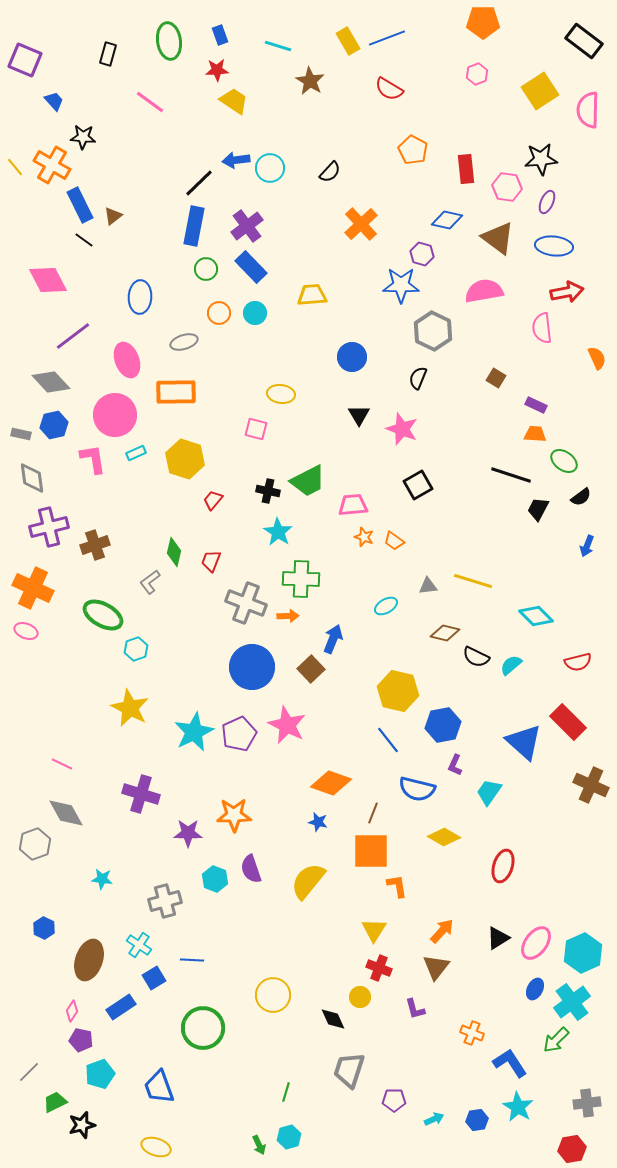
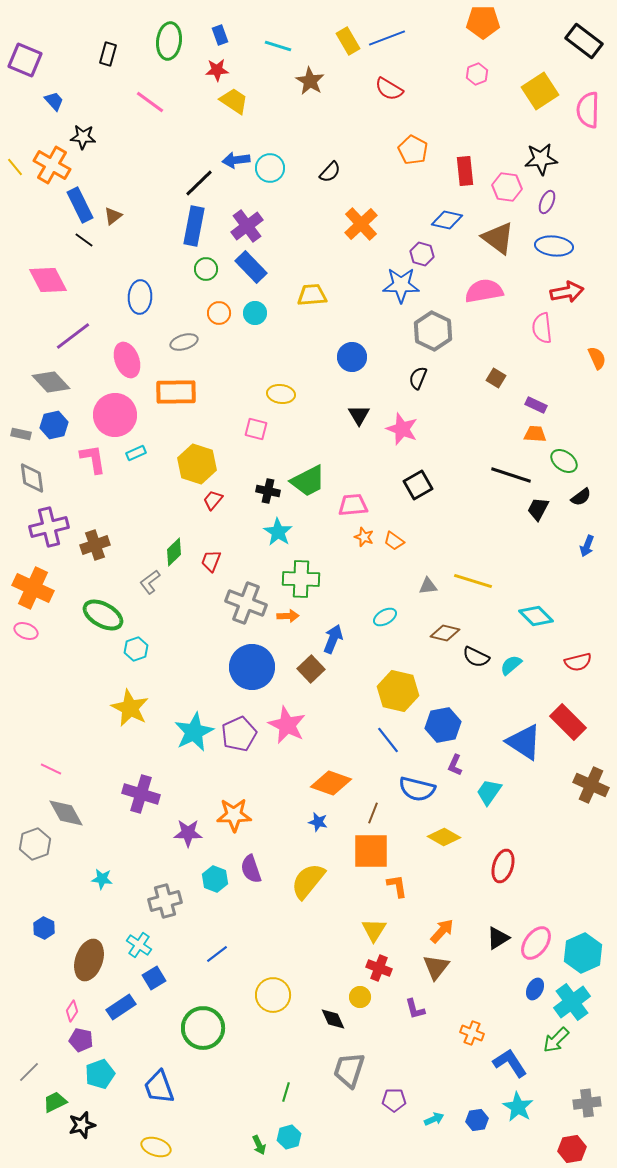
green ellipse at (169, 41): rotated 15 degrees clockwise
red rectangle at (466, 169): moved 1 px left, 2 px down
yellow hexagon at (185, 459): moved 12 px right, 5 px down
green diamond at (174, 552): rotated 32 degrees clockwise
cyan ellipse at (386, 606): moved 1 px left, 11 px down
blue triangle at (524, 742): rotated 9 degrees counterclockwise
pink line at (62, 764): moved 11 px left, 5 px down
blue line at (192, 960): moved 25 px right, 6 px up; rotated 40 degrees counterclockwise
